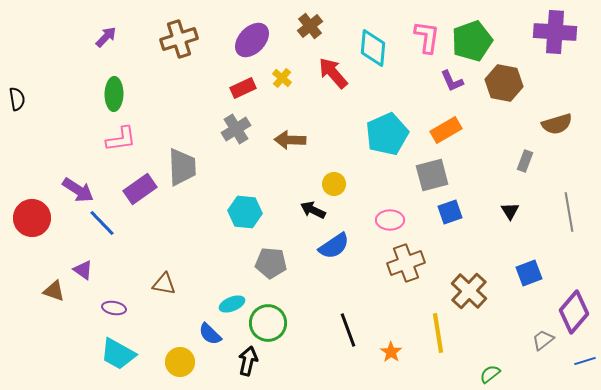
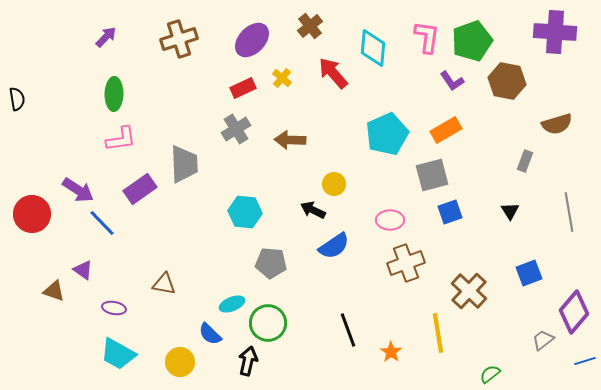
purple L-shape at (452, 81): rotated 10 degrees counterclockwise
brown hexagon at (504, 83): moved 3 px right, 2 px up
gray trapezoid at (182, 167): moved 2 px right, 3 px up
red circle at (32, 218): moved 4 px up
